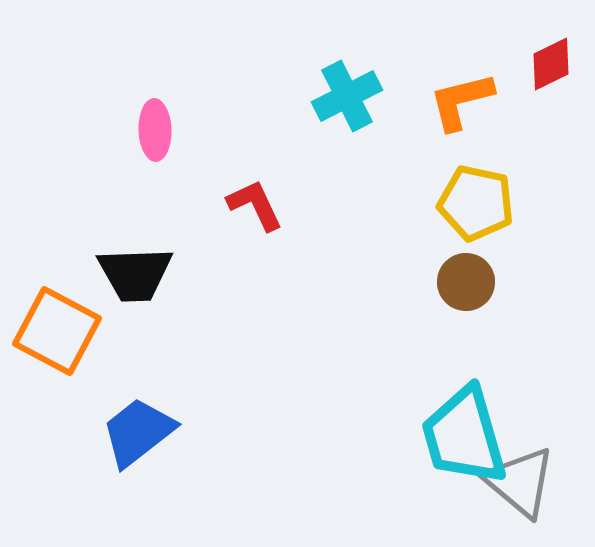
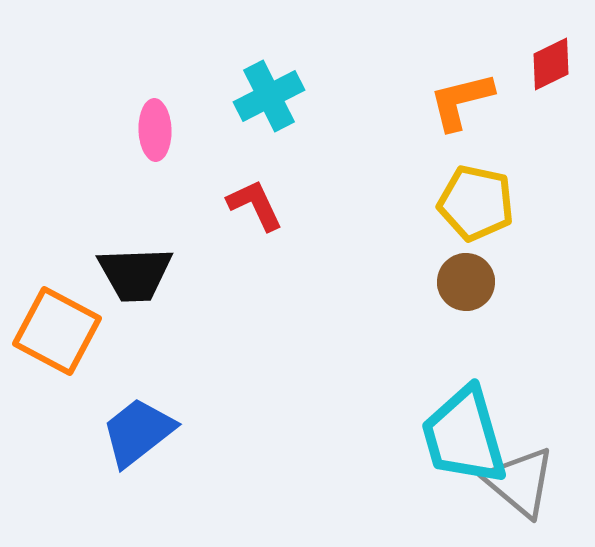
cyan cross: moved 78 px left
